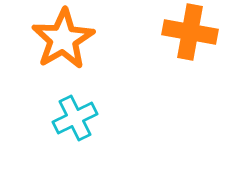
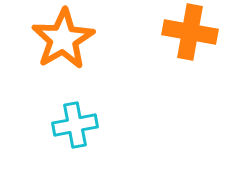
cyan cross: moved 7 px down; rotated 15 degrees clockwise
